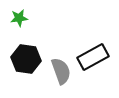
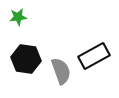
green star: moved 1 px left, 1 px up
black rectangle: moved 1 px right, 1 px up
